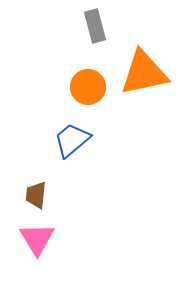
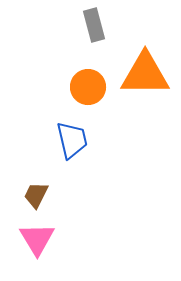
gray rectangle: moved 1 px left, 1 px up
orange triangle: moved 1 px right, 1 px down; rotated 12 degrees clockwise
blue trapezoid: rotated 117 degrees clockwise
brown trapezoid: rotated 20 degrees clockwise
